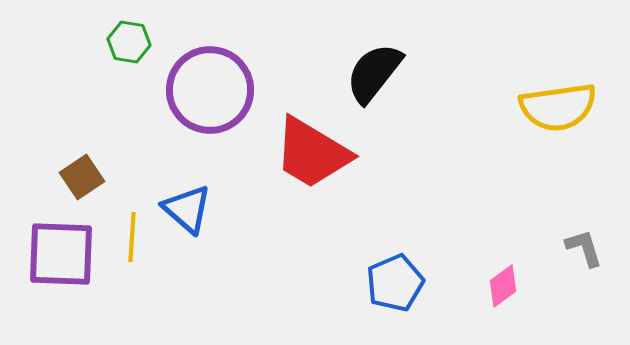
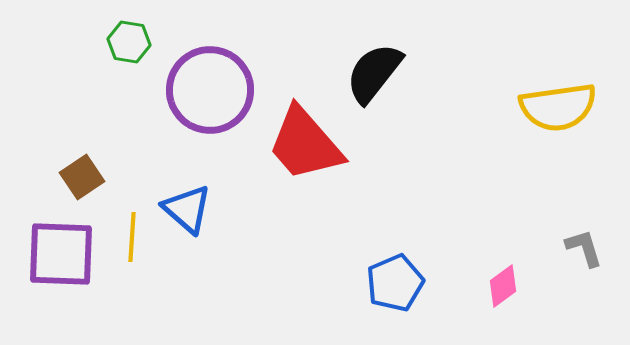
red trapezoid: moved 7 px left, 9 px up; rotated 18 degrees clockwise
